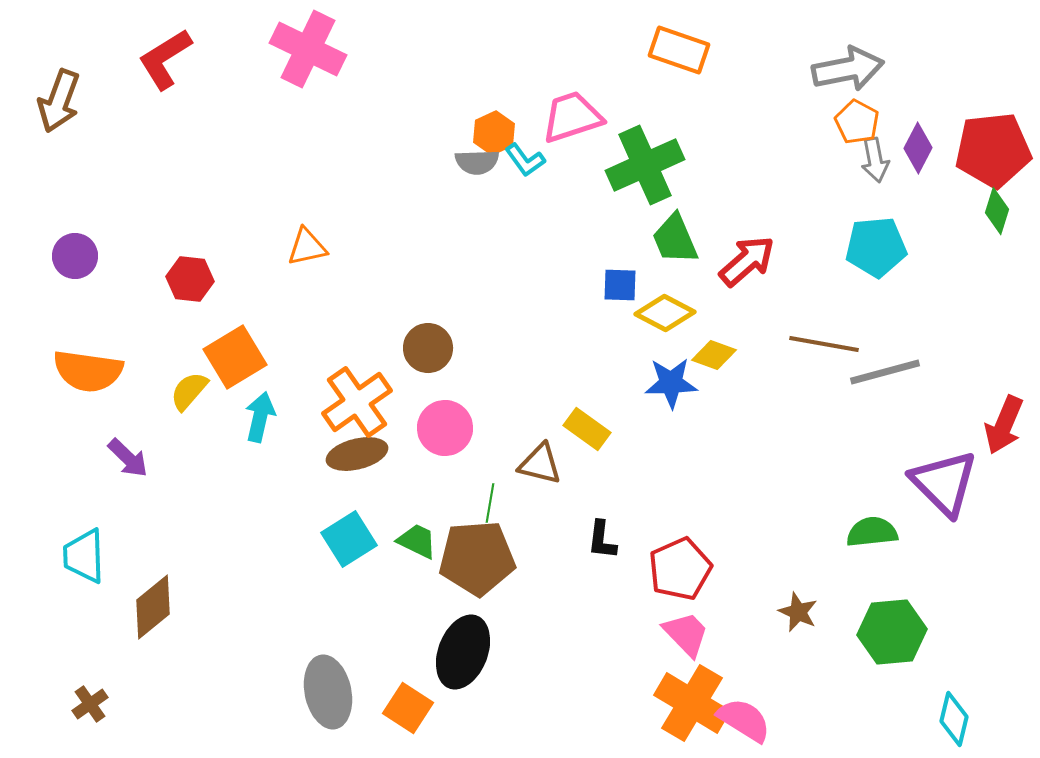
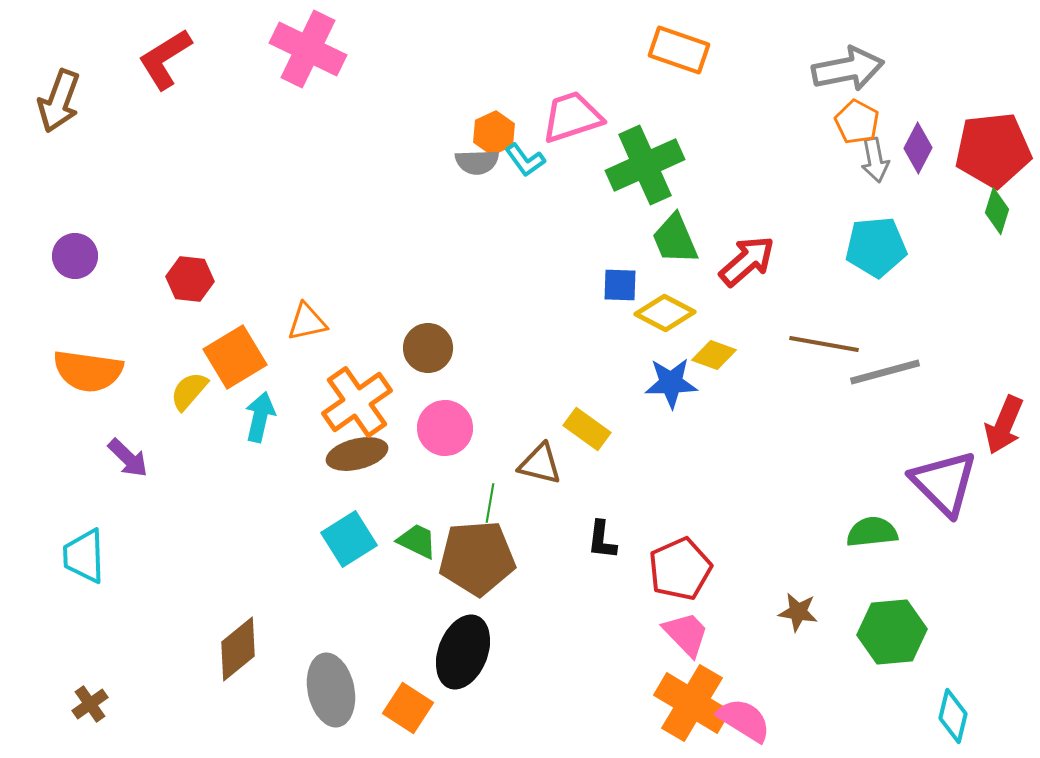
orange triangle at (307, 247): moved 75 px down
brown diamond at (153, 607): moved 85 px right, 42 px down
brown star at (798, 612): rotated 15 degrees counterclockwise
gray ellipse at (328, 692): moved 3 px right, 2 px up
cyan diamond at (954, 719): moved 1 px left, 3 px up
